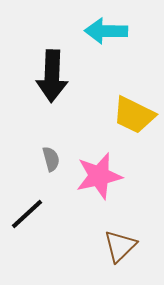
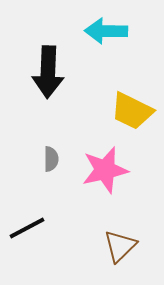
black arrow: moved 4 px left, 4 px up
yellow trapezoid: moved 2 px left, 4 px up
gray semicircle: rotated 15 degrees clockwise
pink star: moved 6 px right, 6 px up
black line: moved 14 px down; rotated 15 degrees clockwise
